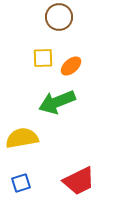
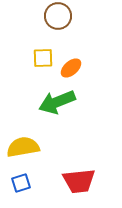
brown circle: moved 1 px left, 1 px up
orange ellipse: moved 2 px down
yellow semicircle: moved 1 px right, 9 px down
red trapezoid: rotated 20 degrees clockwise
